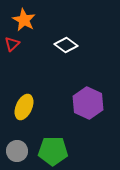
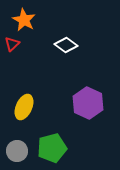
green pentagon: moved 1 px left, 3 px up; rotated 16 degrees counterclockwise
